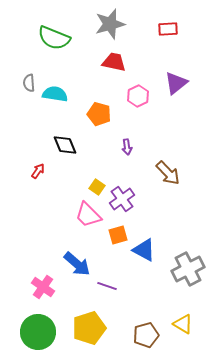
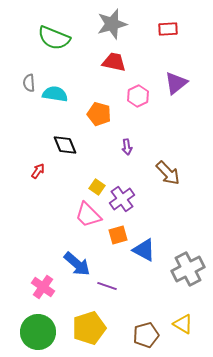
gray star: moved 2 px right
